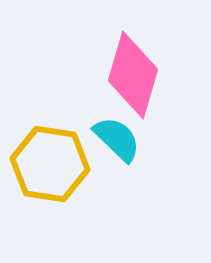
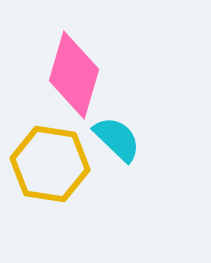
pink diamond: moved 59 px left
